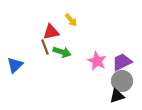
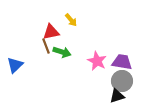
brown line: moved 1 px right, 1 px up
purple trapezoid: rotated 35 degrees clockwise
